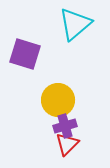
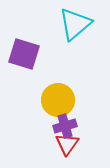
purple square: moved 1 px left
red triangle: rotated 10 degrees counterclockwise
